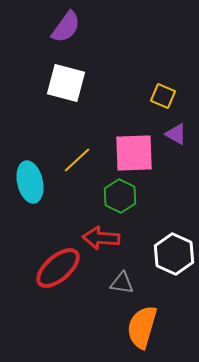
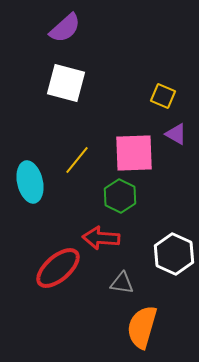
purple semicircle: moved 1 px left, 1 px down; rotated 12 degrees clockwise
yellow line: rotated 8 degrees counterclockwise
